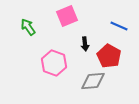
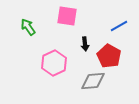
pink square: rotated 30 degrees clockwise
blue line: rotated 54 degrees counterclockwise
pink hexagon: rotated 15 degrees clockwise
